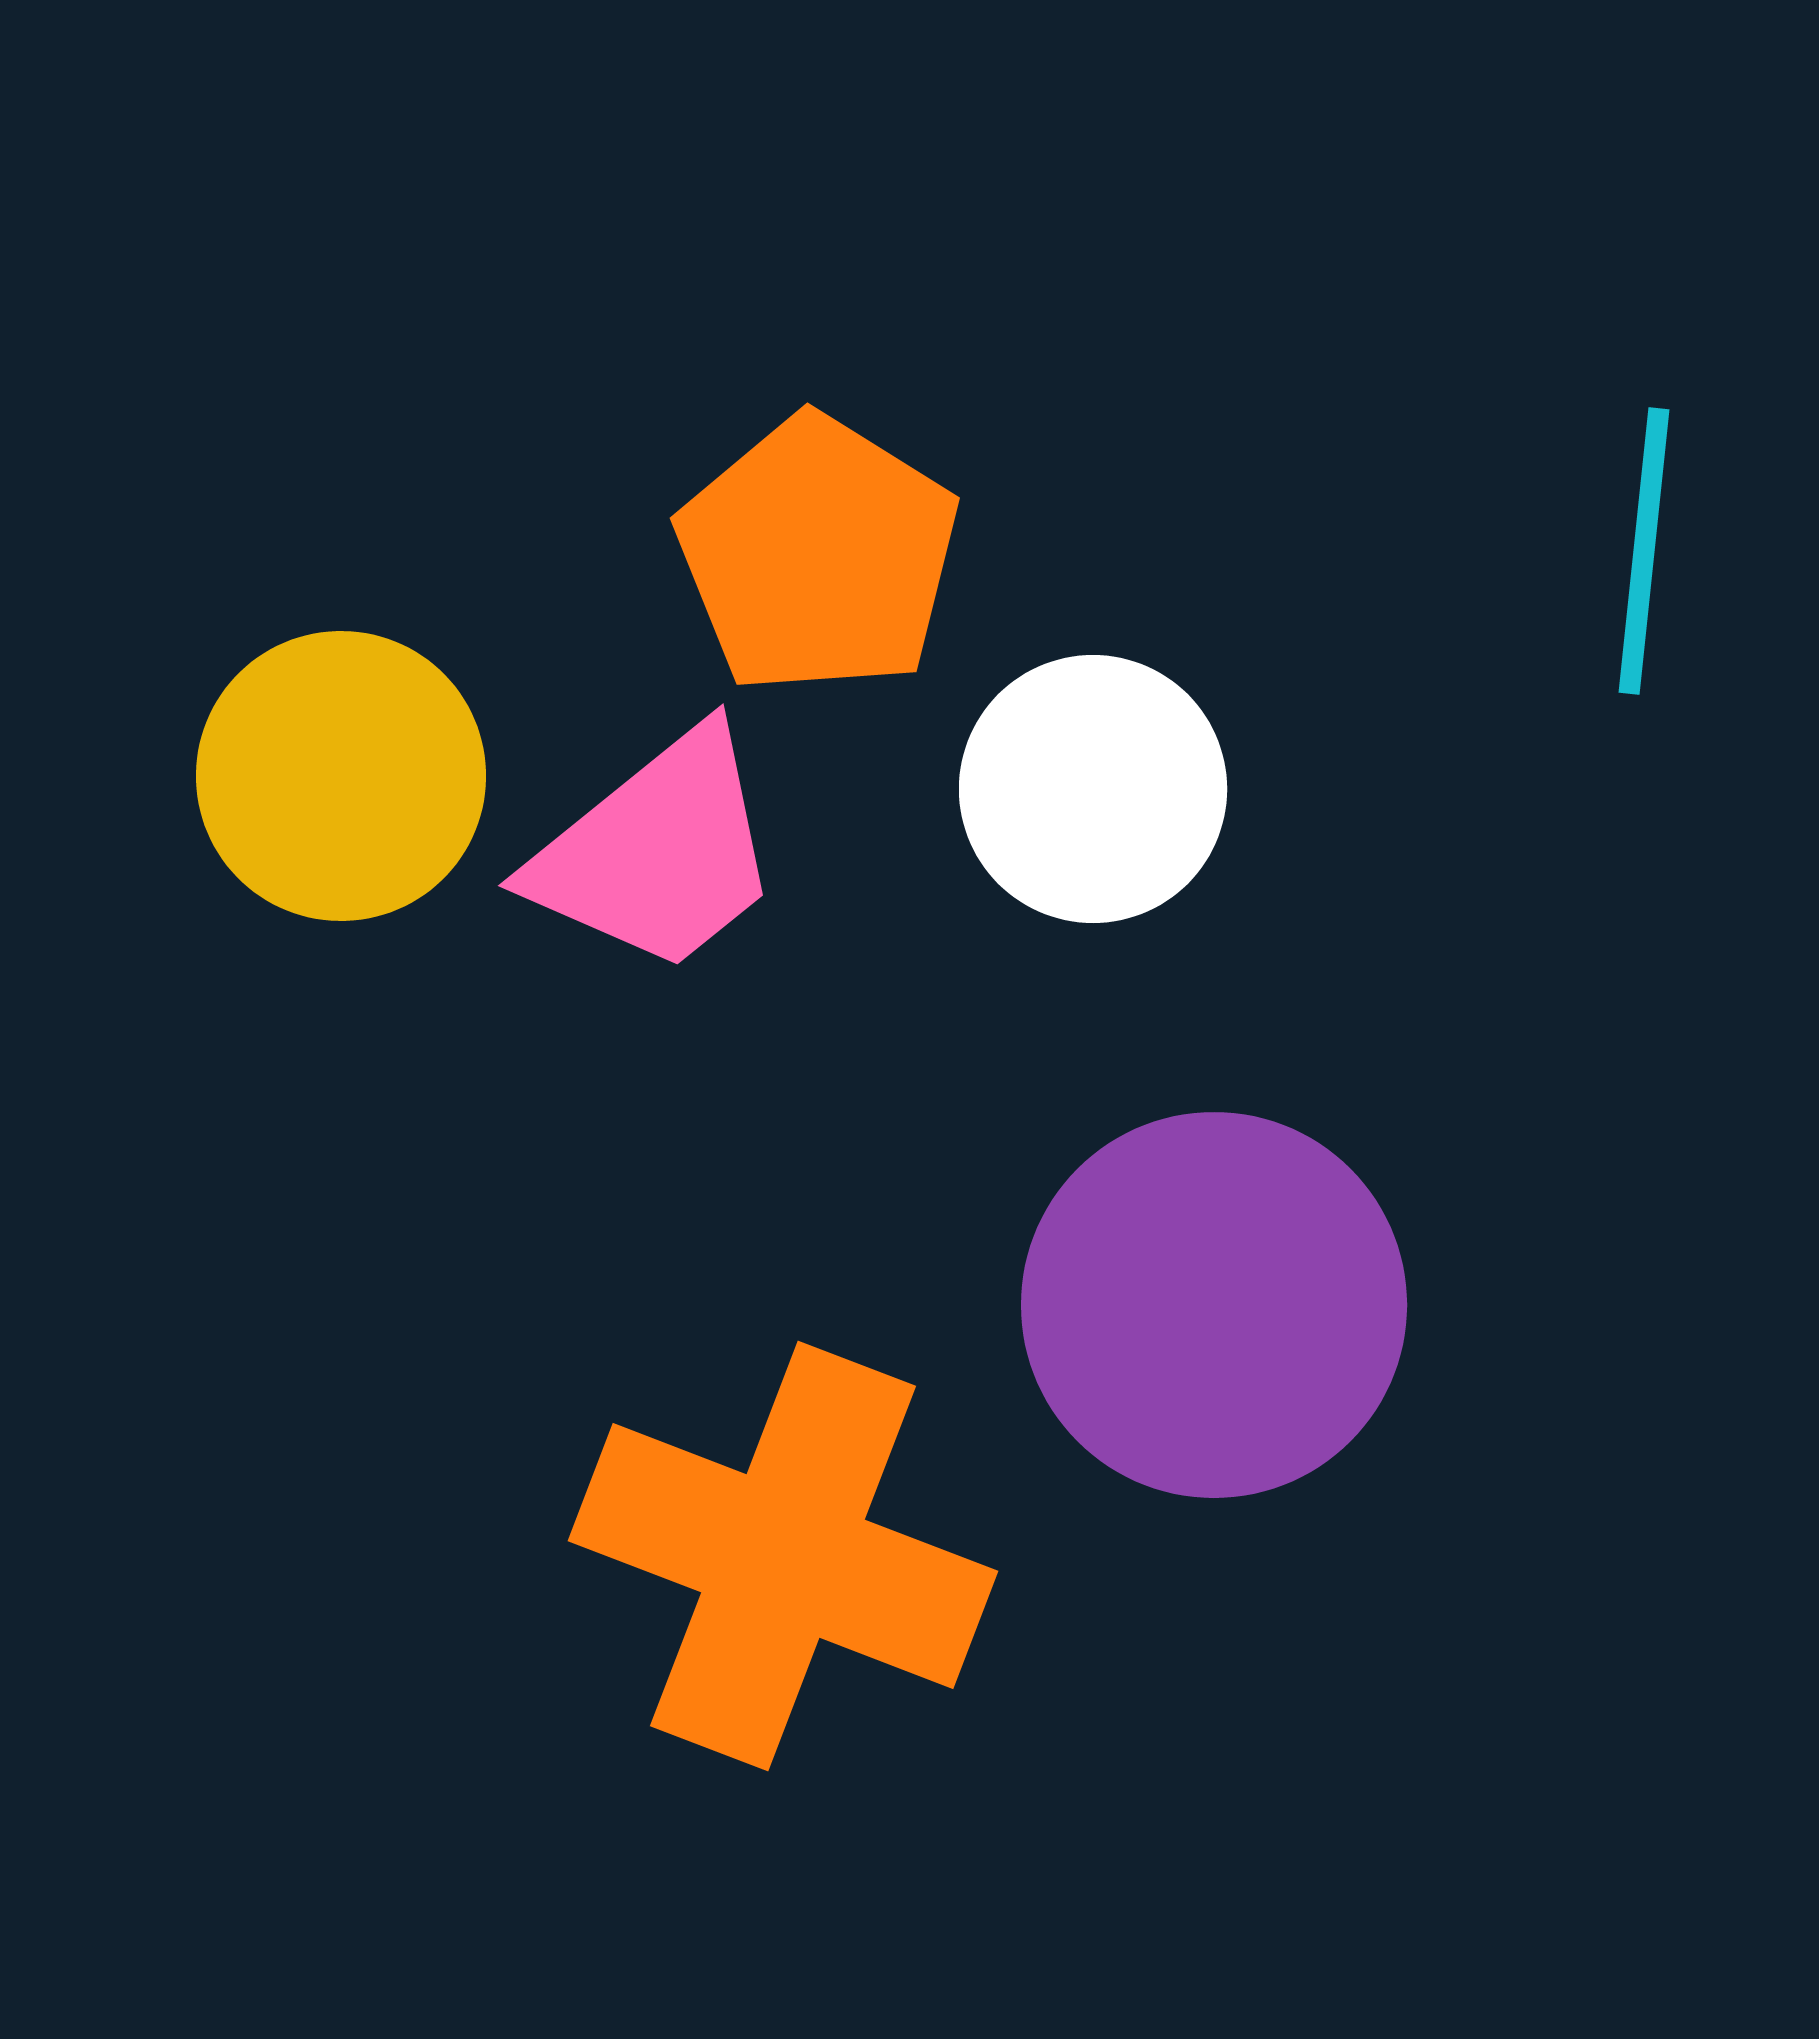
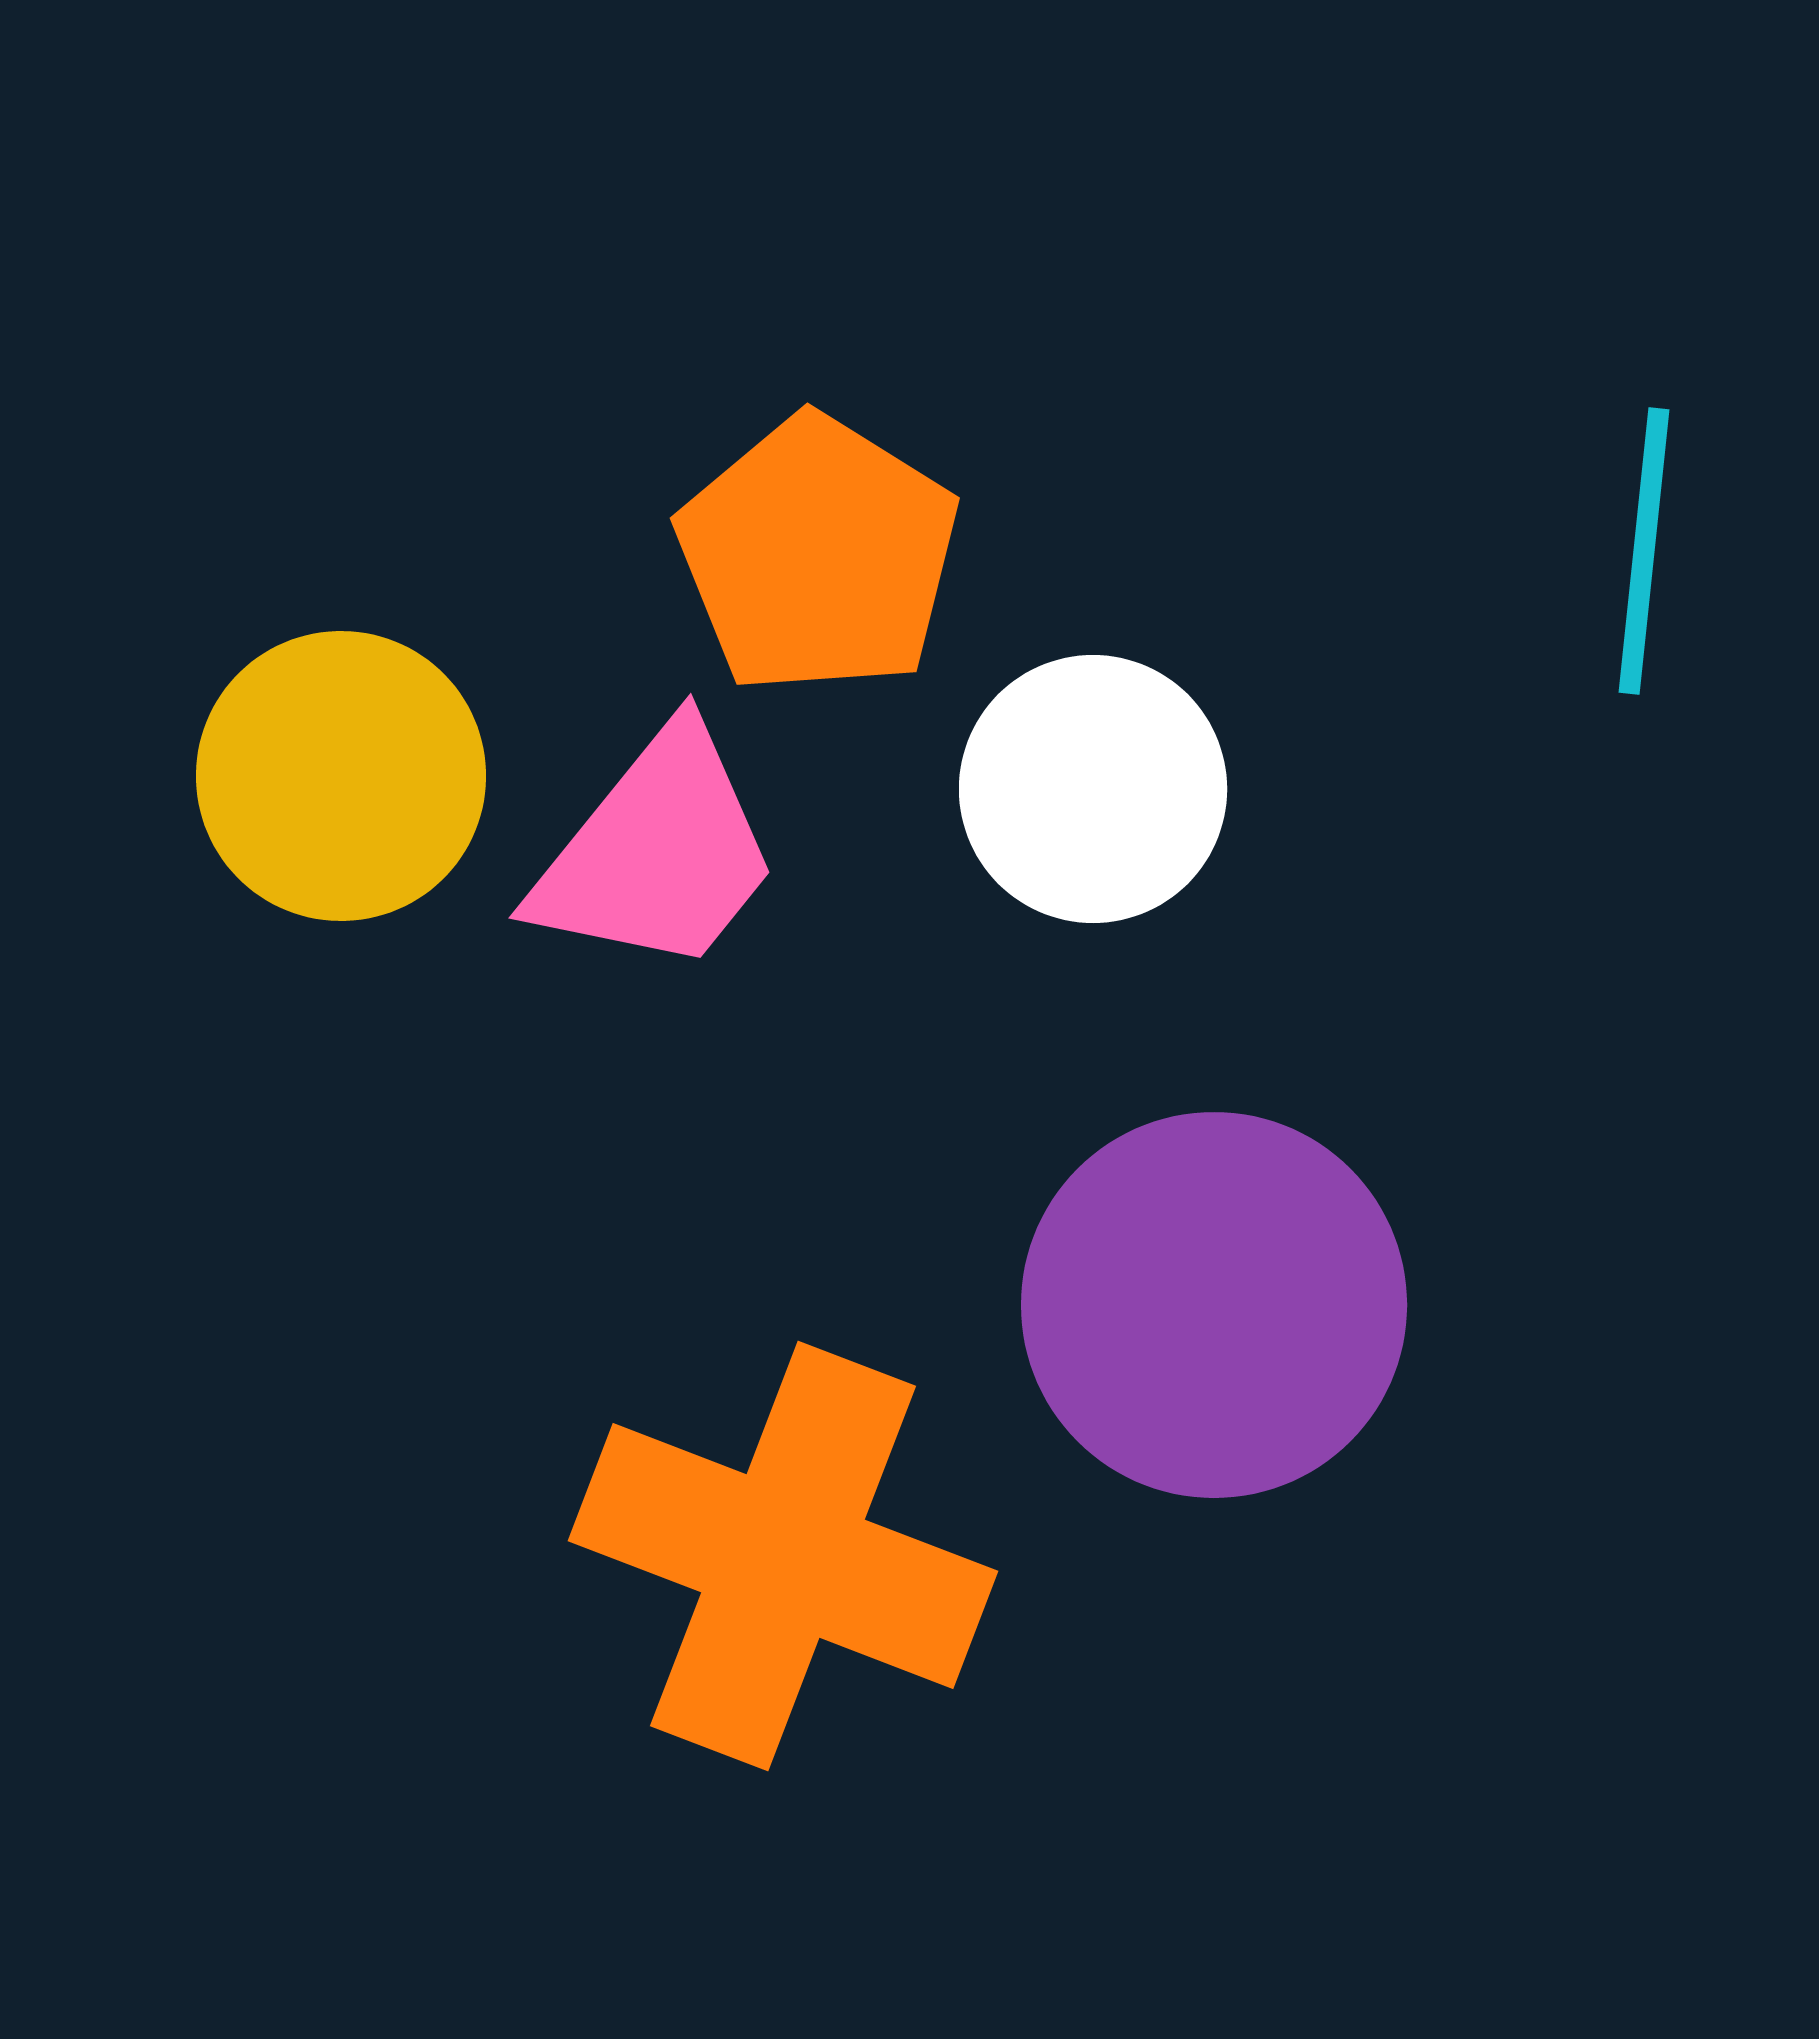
pink trapezoid: rotated 12 degrees counterclockwise
